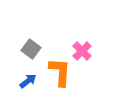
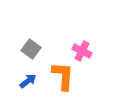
pink cross: rotated 18 degrees counterclockwise
orange L-shape: moved 3 px right, 4 px down
